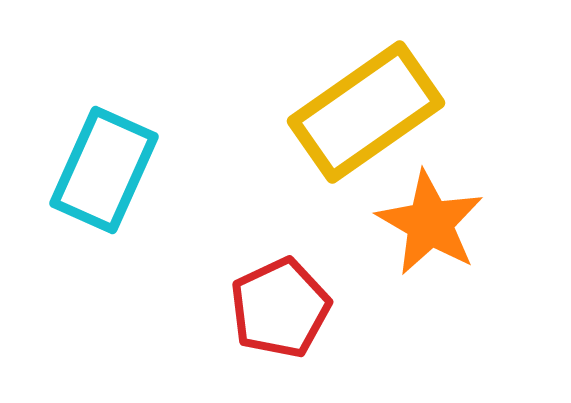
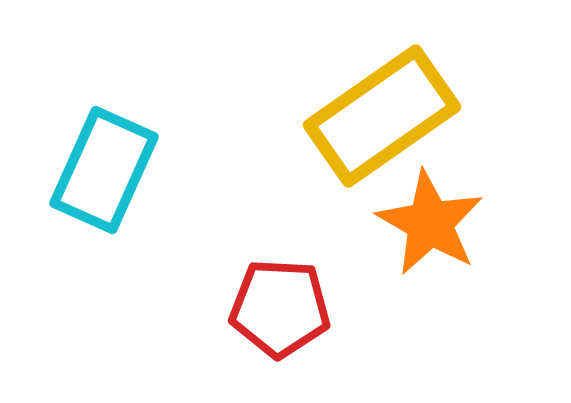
yellow rectangle: moved 16 px right, 4 px down
red pentagon: rotated 28 degrees clockwise
